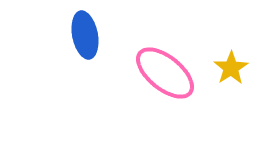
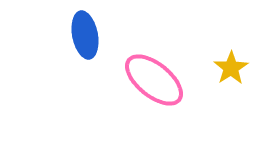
pink ellipse: moved 11 px left, 7 px down
